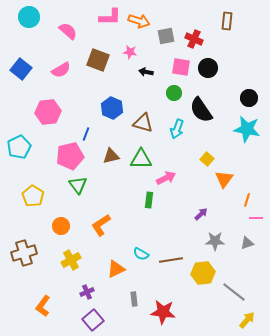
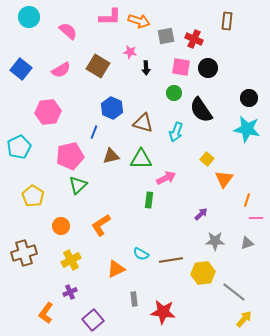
brown square at (98, 60): moved 6 px down; rotated 10 degrees clockwise
black arrow at (146, 72): moved 4 px up; rotated 104 degrees counterclockwise
cyan arrow at (177, 129): moved 1 px left, 3 px down
blue line at (86, 134): moved 8 px right, 2 px up
green triangle at (78, 185): rotated 24 degrees clockwise
purple cross at (87, 292): moved 17 px left
orange L-shape at (43, 306): moved 3 px right, 7 px down
yellow arrow at (247, 320): moved 3 px left, 1 px up
